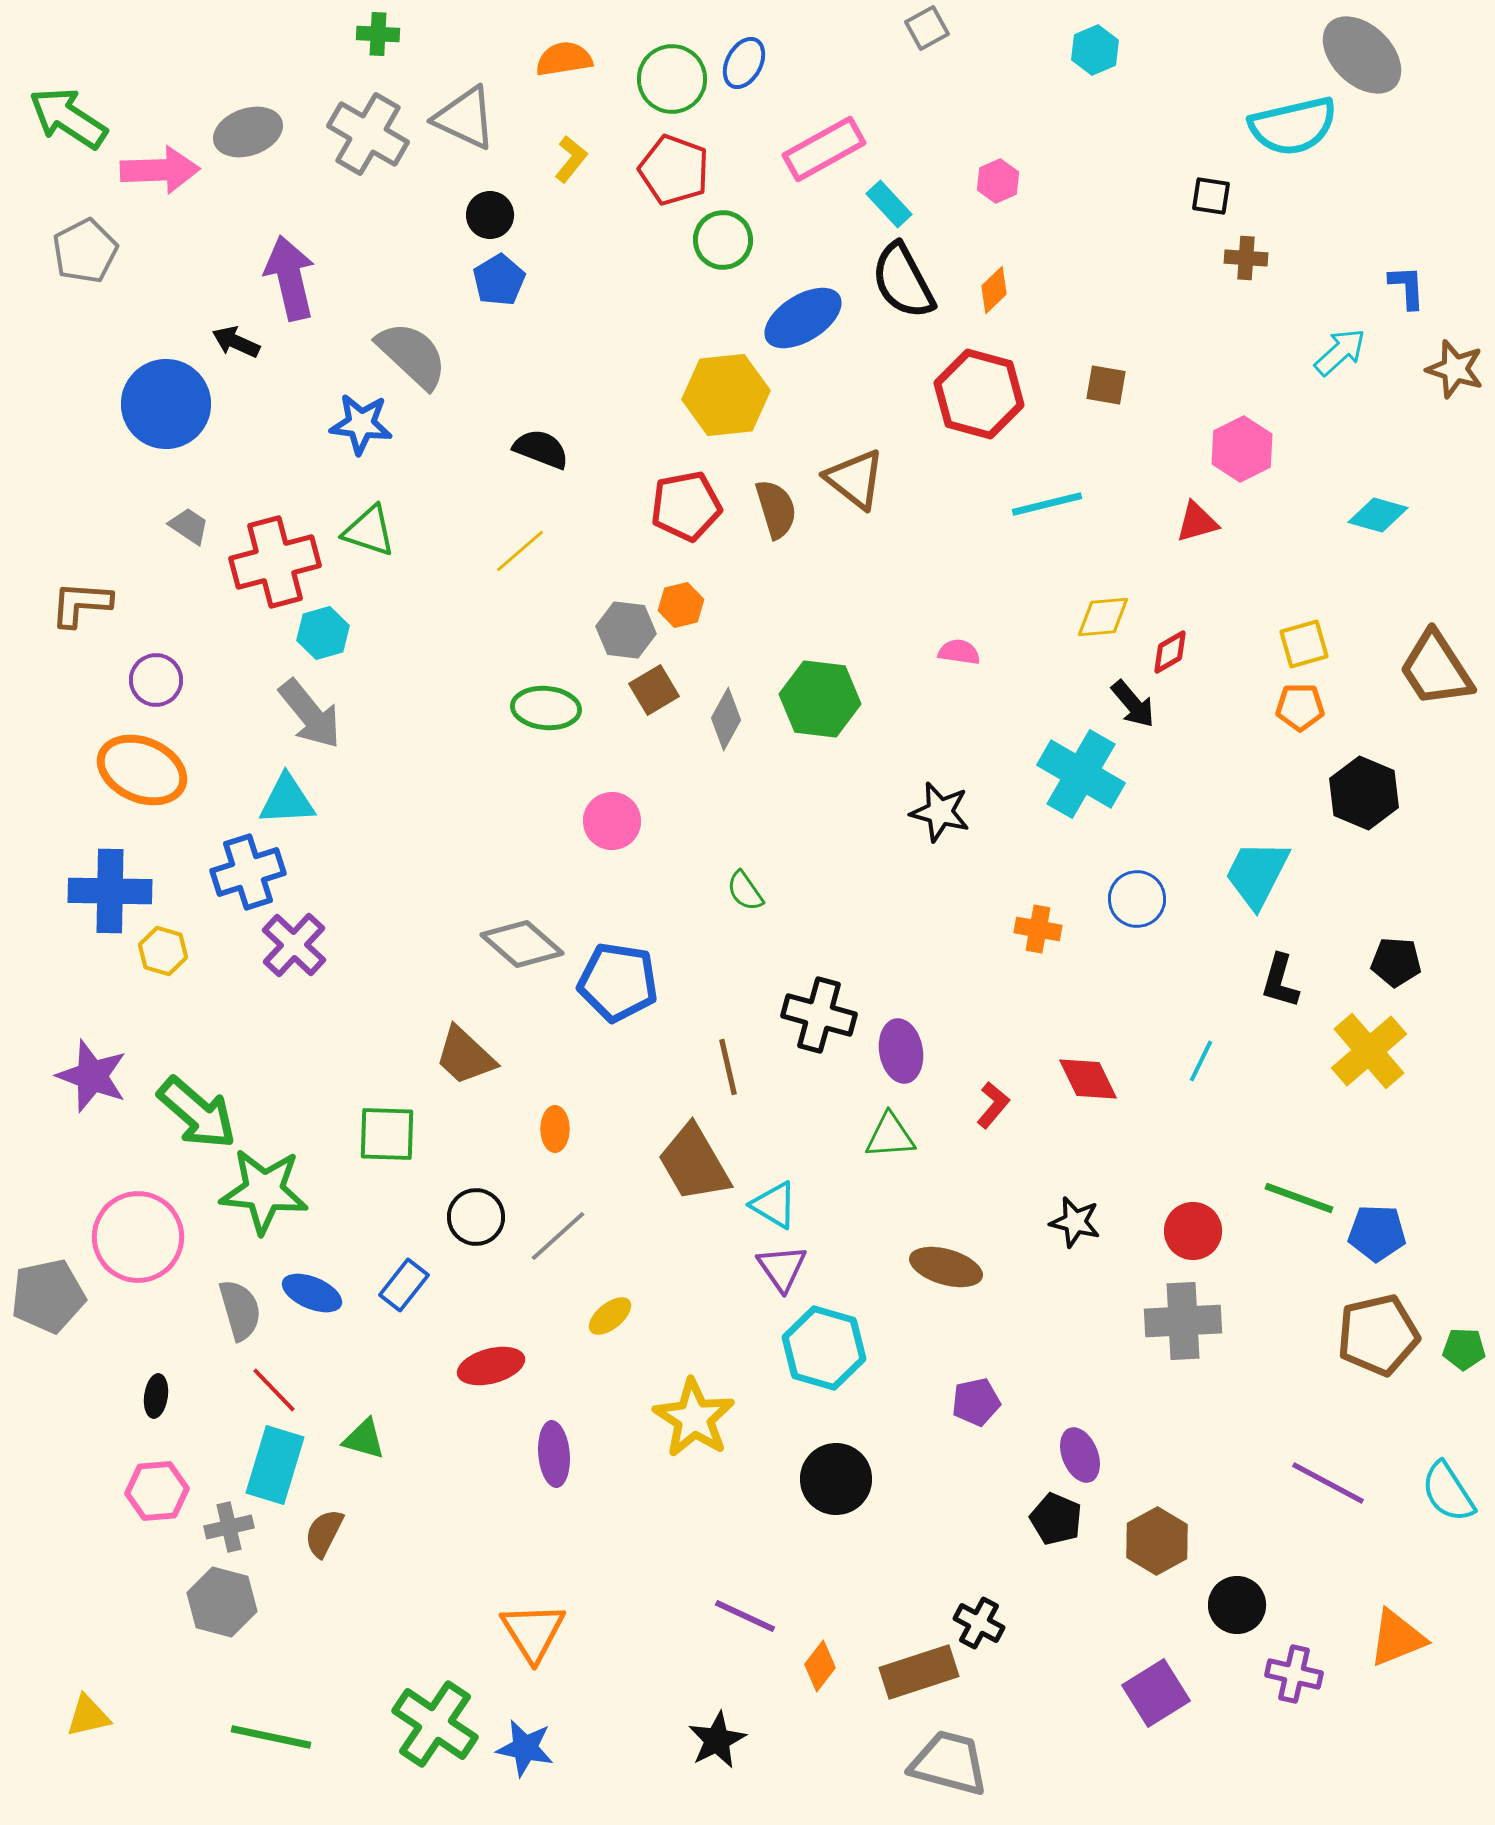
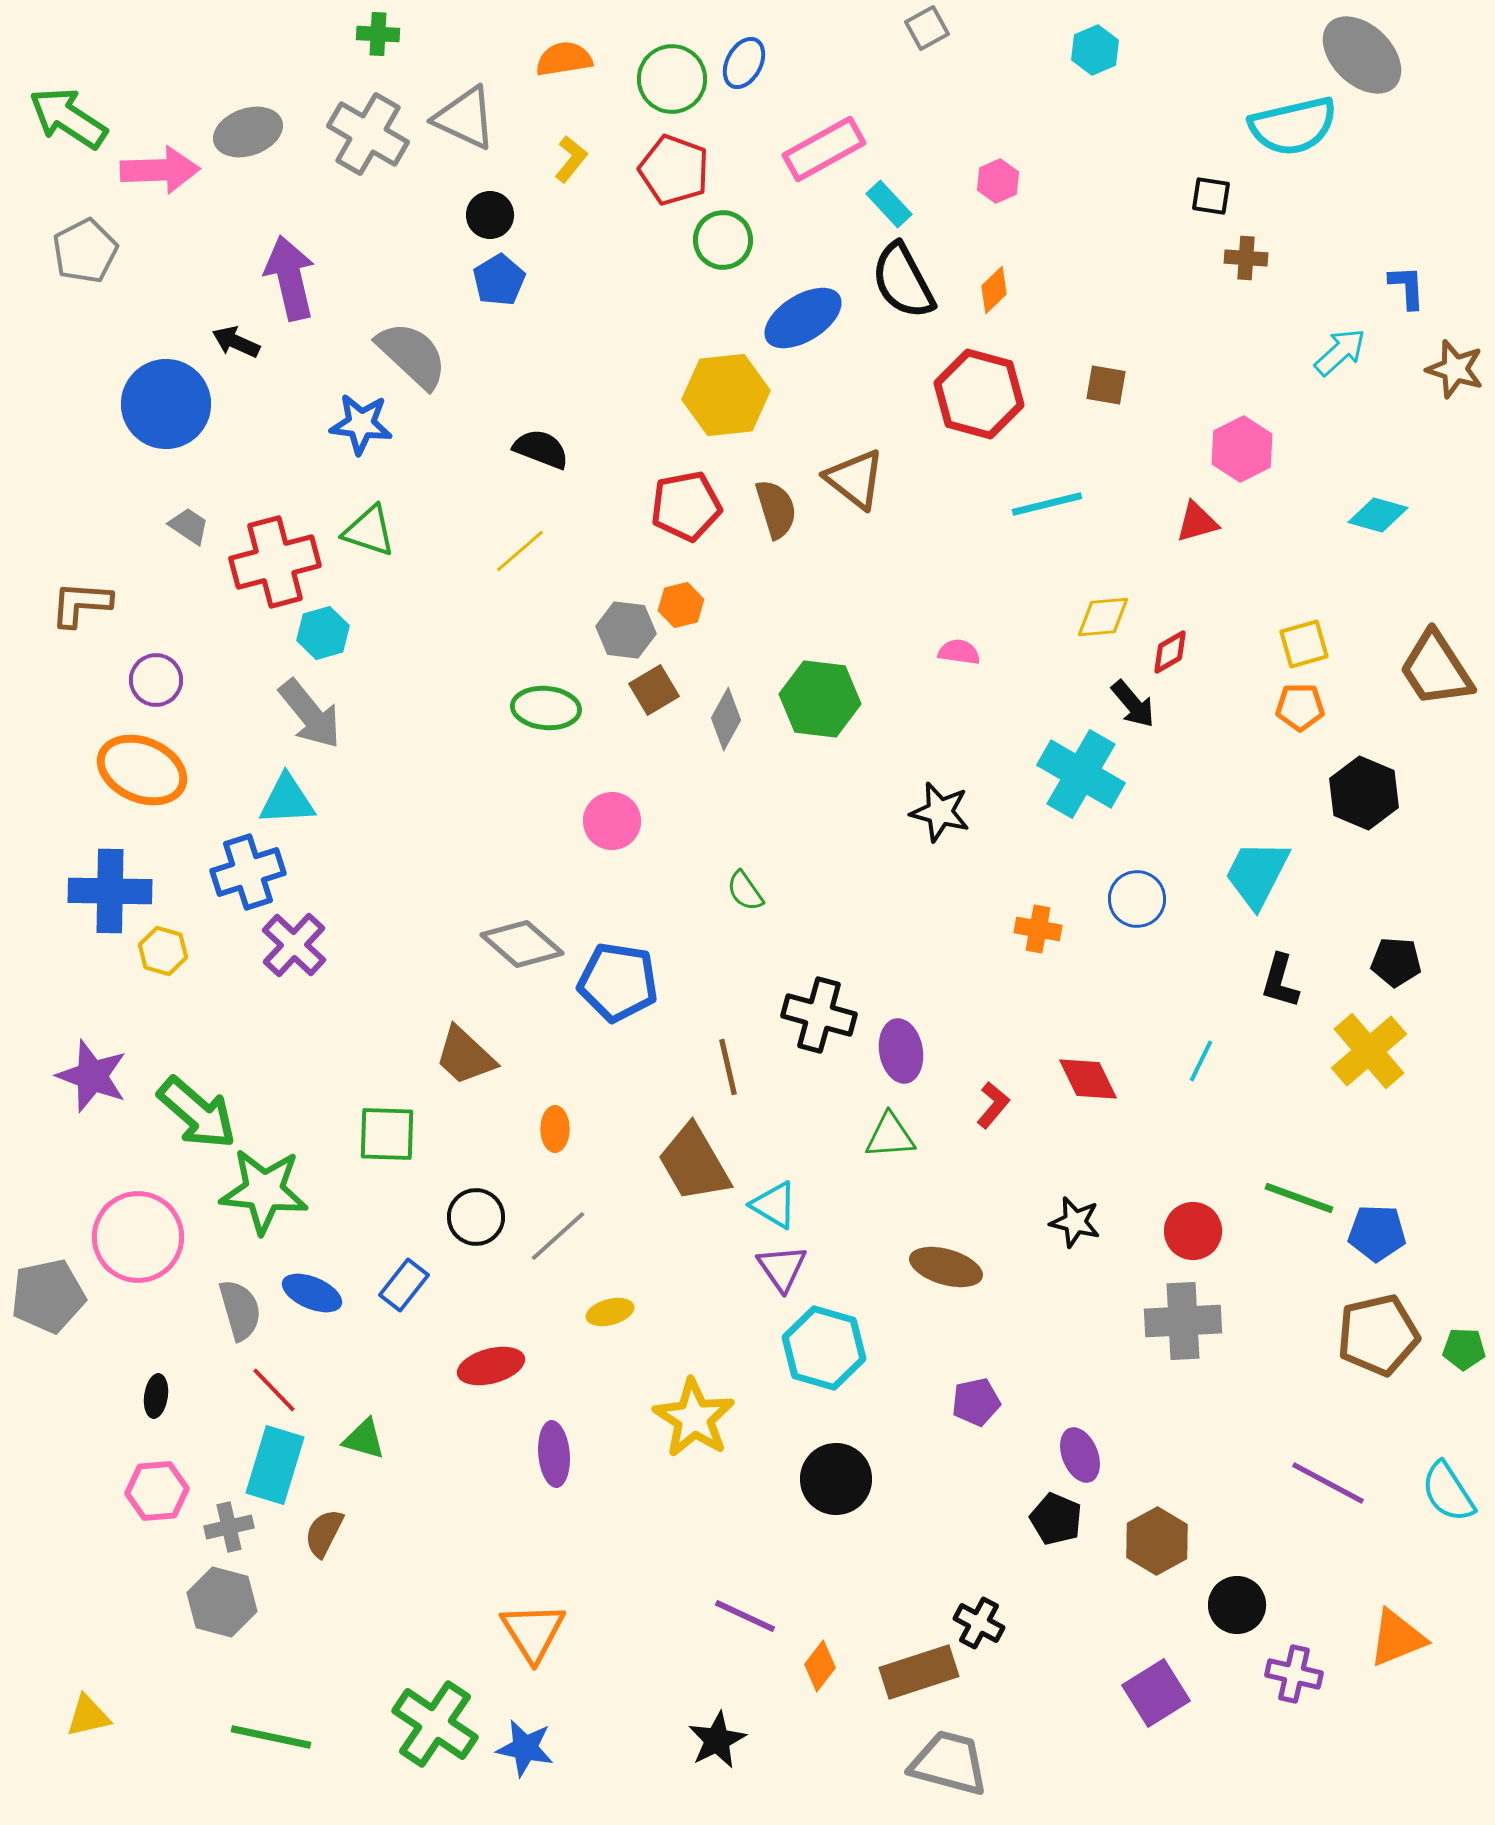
yellow ellipse at (610, 1316): moved 4 px up; rotated 24 degrees clockwise
